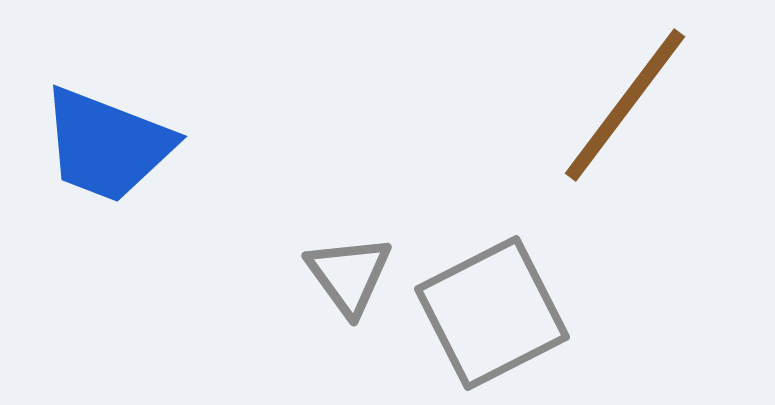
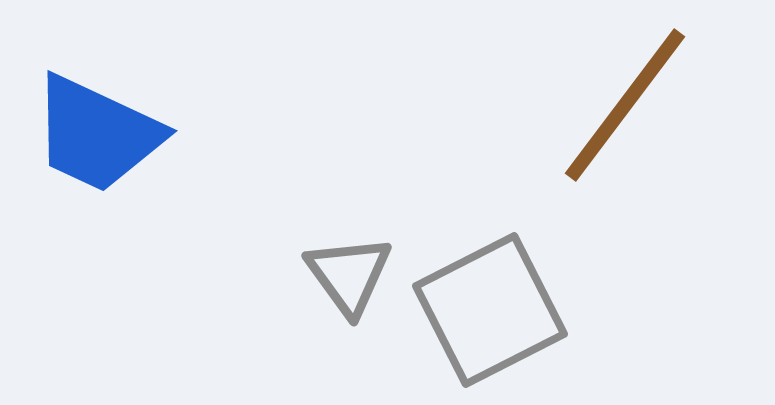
blue trapezoid: moved 10 px left, 11 px up; rotated 4 degrees clockwise
gray square: moved 2 px left, 3 px up
